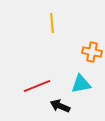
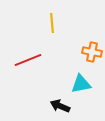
red line: moved 9 px left, 26 px up
